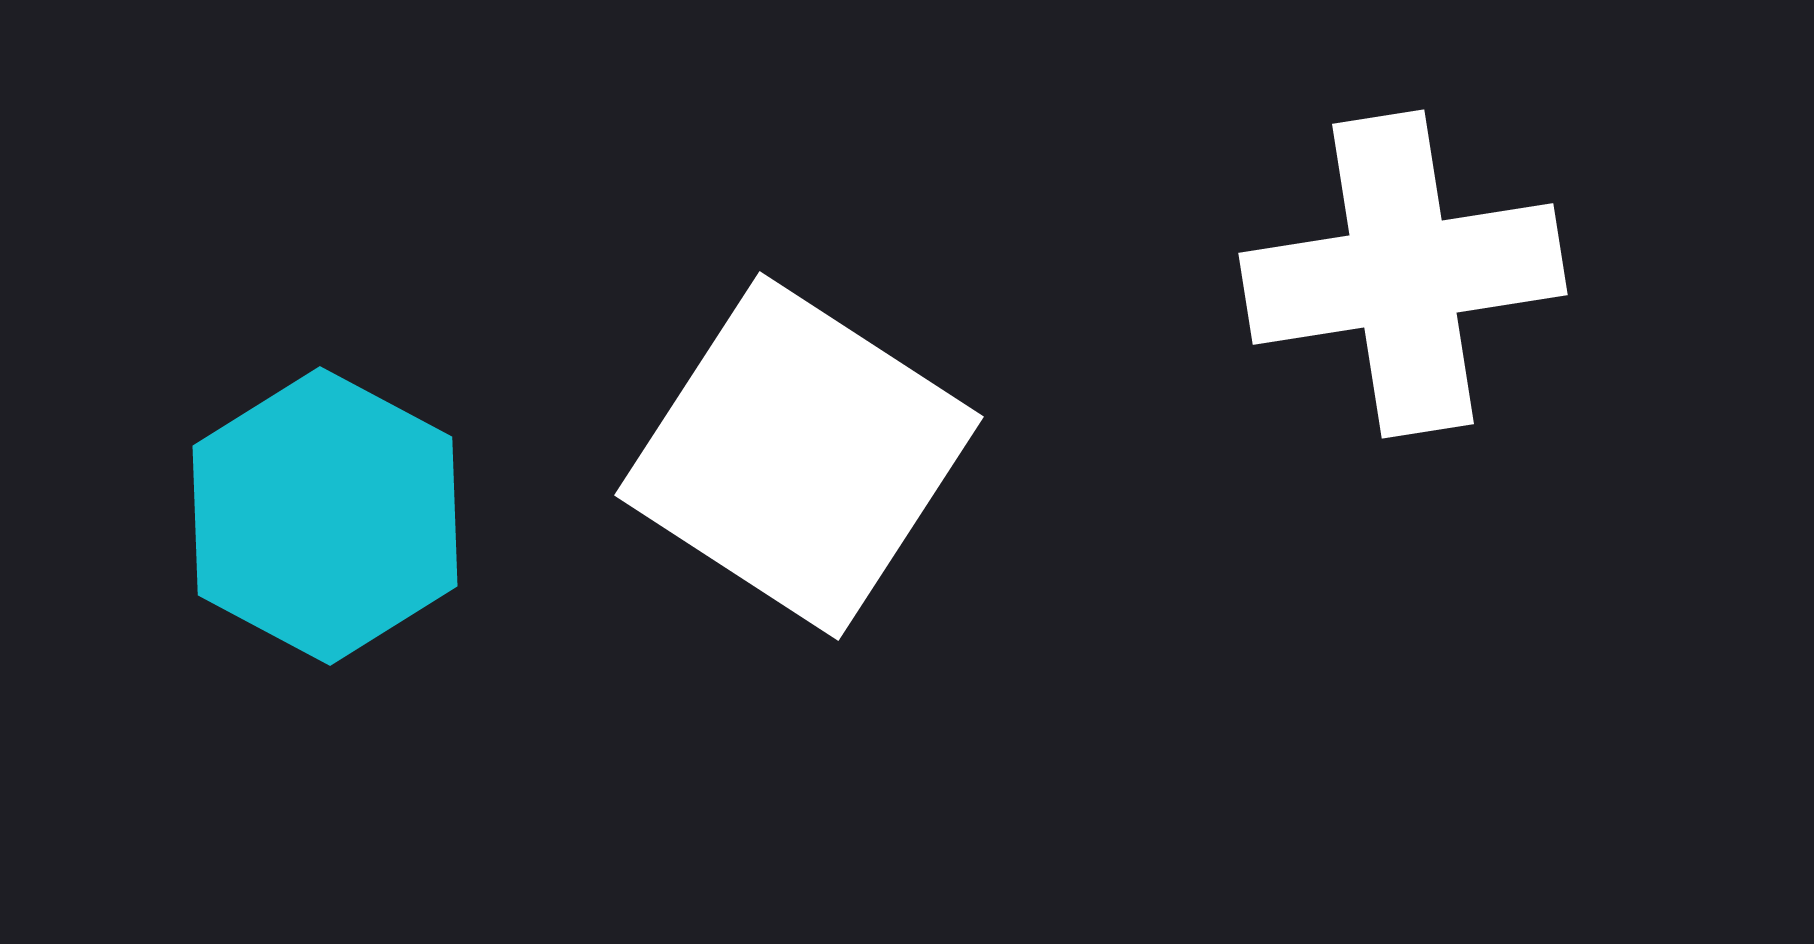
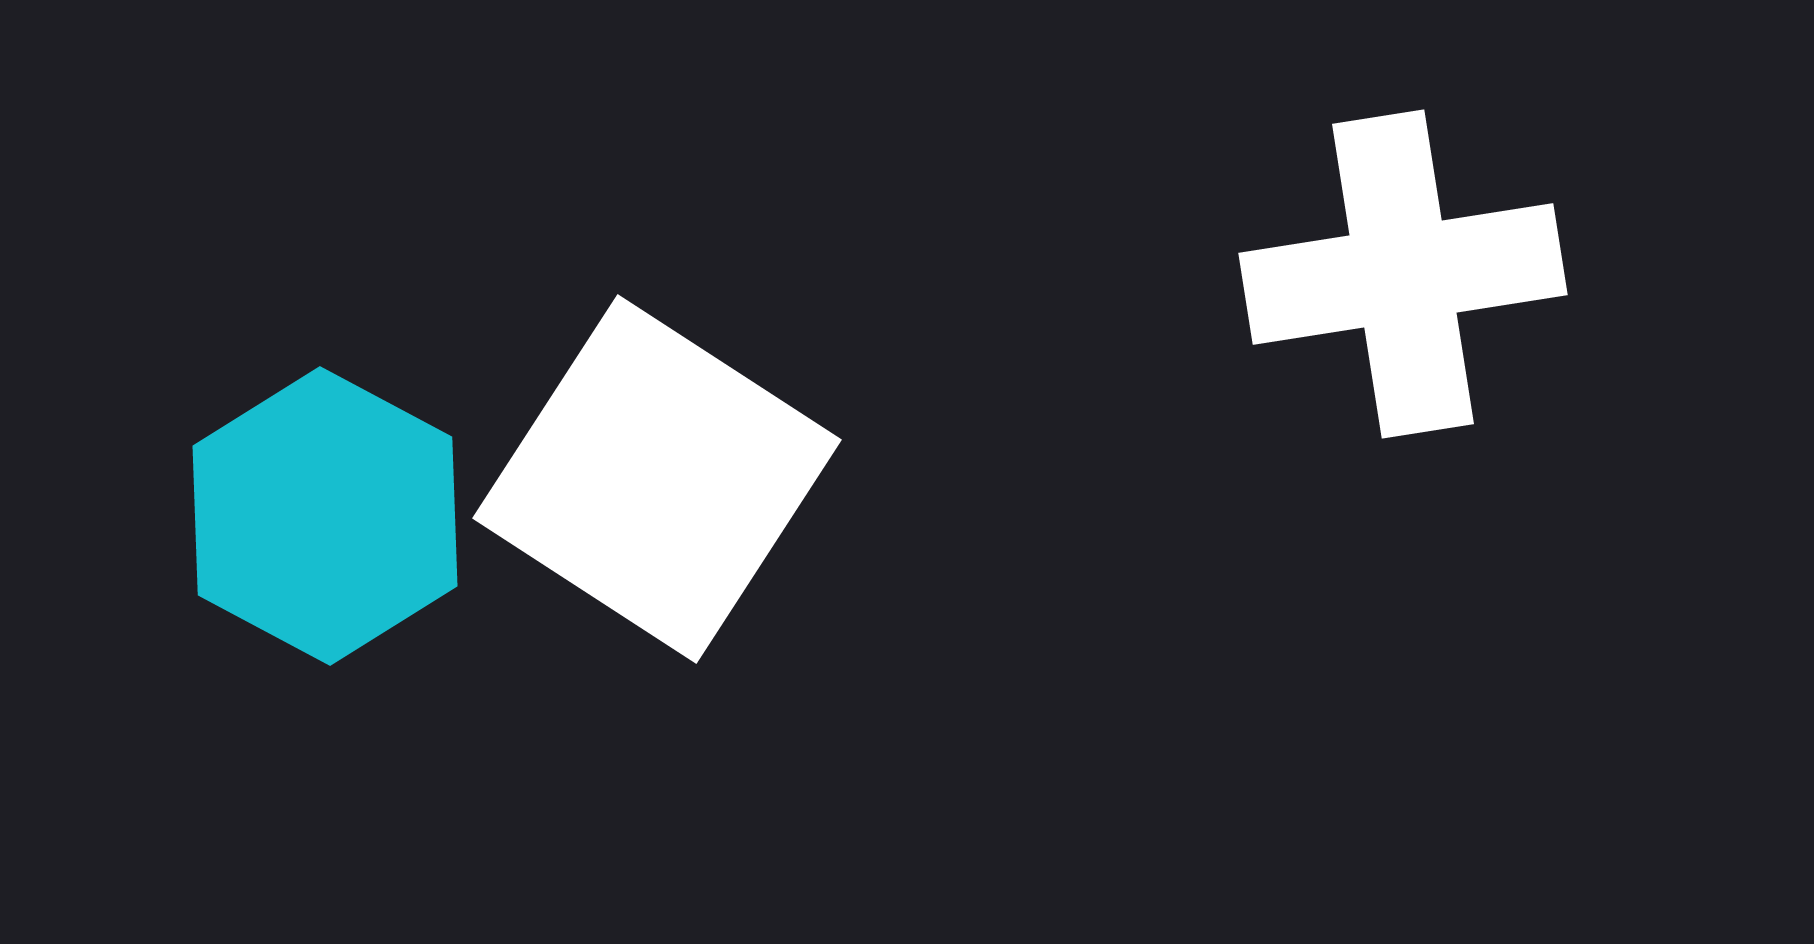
white square: moved 142 px left, 23 px down
